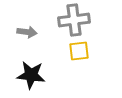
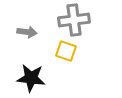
yellow square: moved 13 px left; rotated 25 degrees clockwise
black star: moved 3 px down
